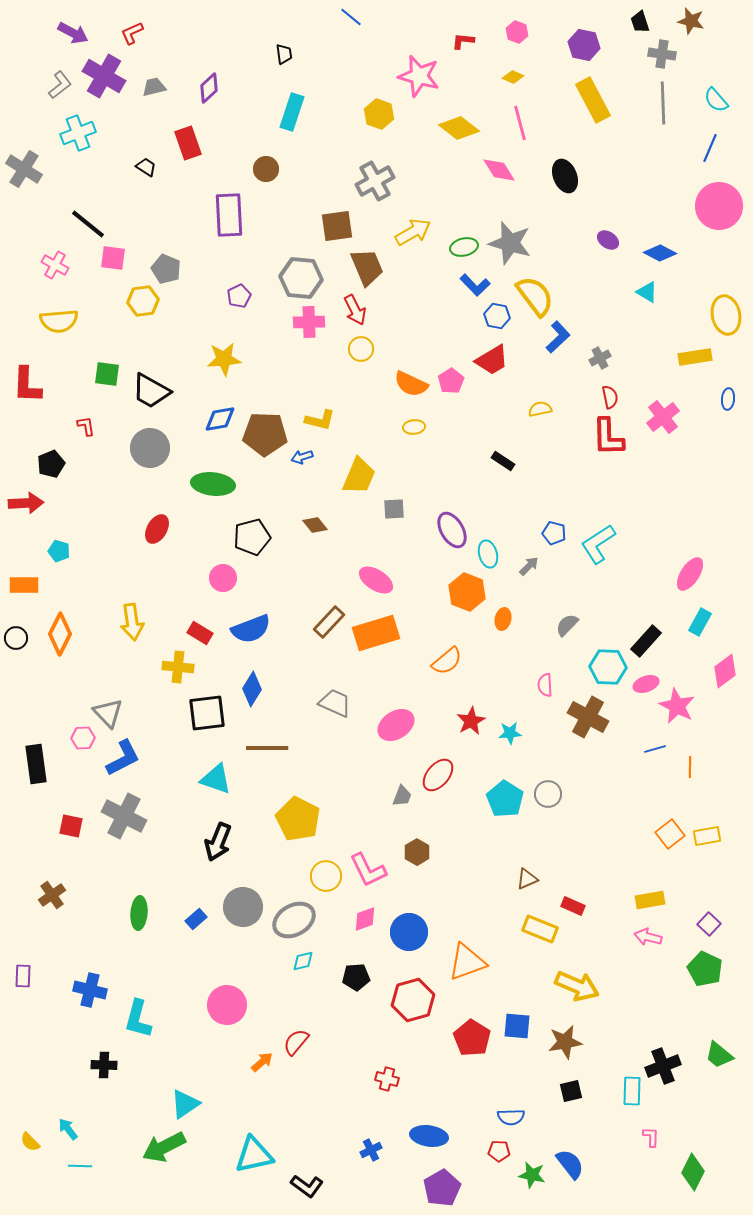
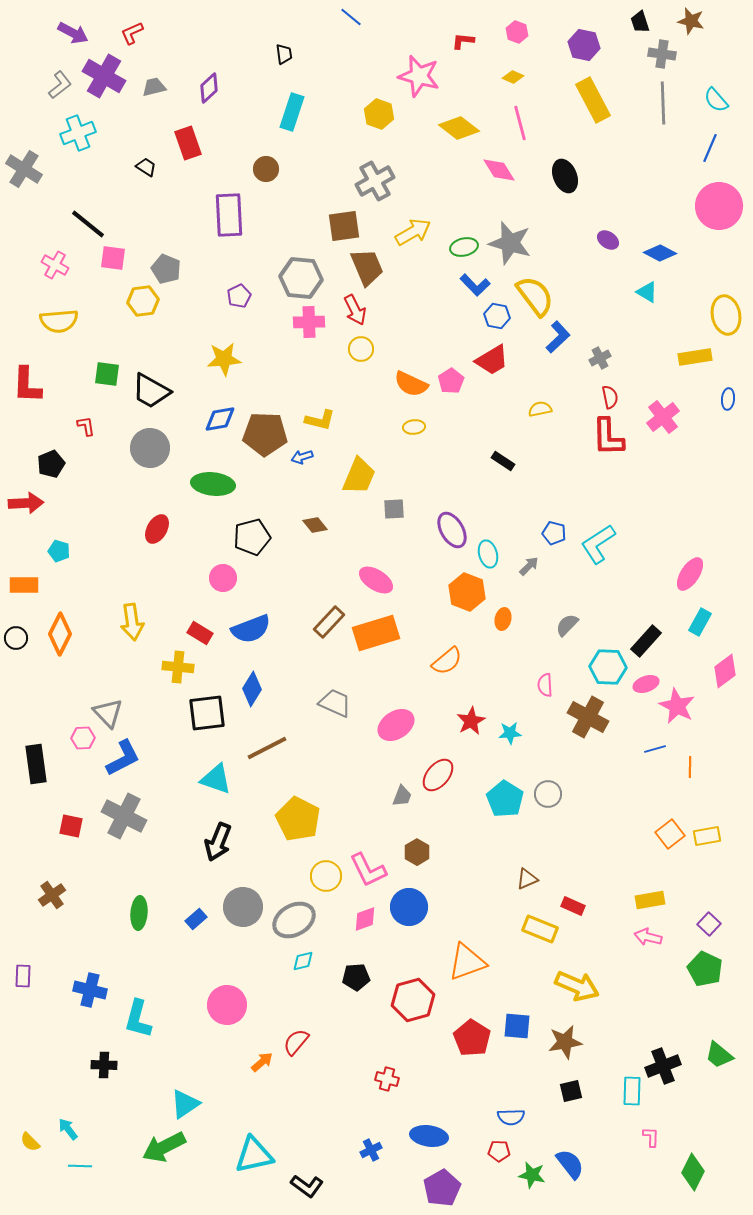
brown square at (337, 226): moved 7 px right
brown line at (267, 748): rotated 27 degrees counterclockwise
blue circle at (409, 932): moved 25 px up
